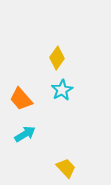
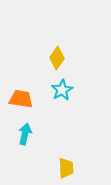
orange trapezoid: rotated 140 degrees clockwise
cyan arrow: rotated 45 degrees counterclockwise
yellow trapezoid: rotated 40 degrees clockwise
